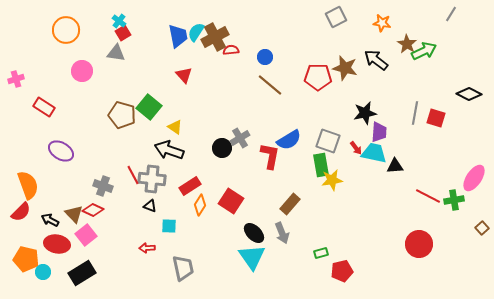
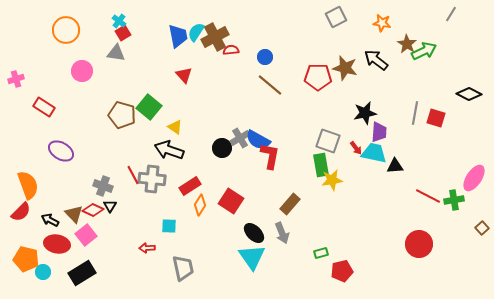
blue semicircle at (289, 140): moved 31 px left; rotated 60 degrees clockwise
black triangle at (150, 206): moved 40 px left; rotated 40 degrees clockwise
